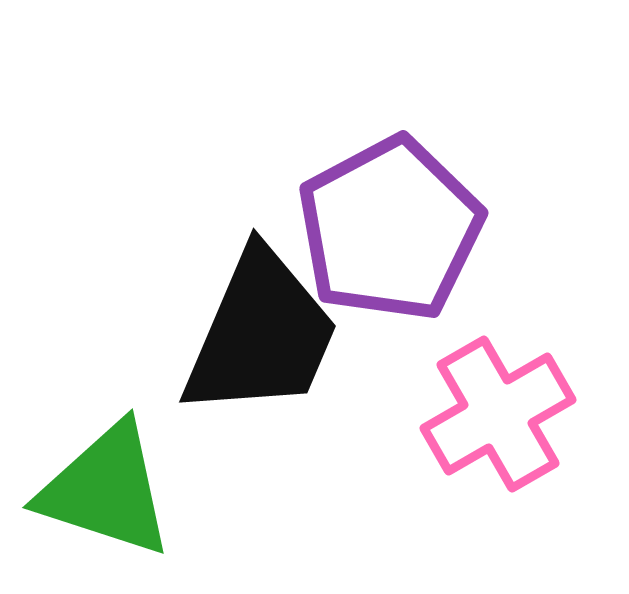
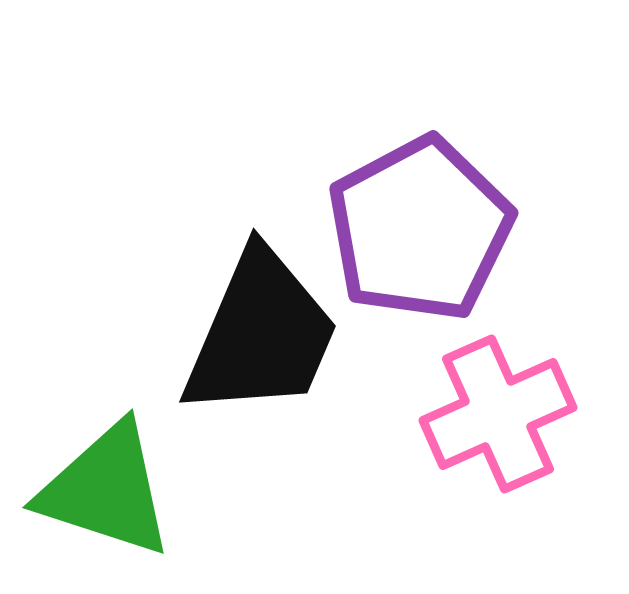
purple pentagon: moved 30 px right
pink cross: rotated 6 degrees clockwise
